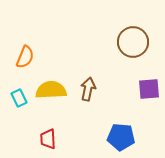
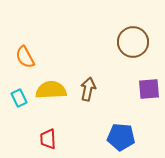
orange semicircle: rotated 130 degrees clockwise
